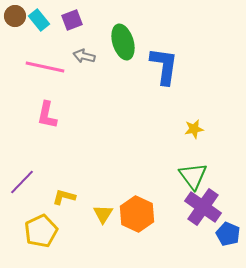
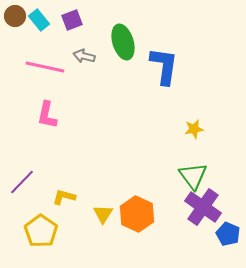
yellow pentagon: rotated 12 degrees counterclockwise
